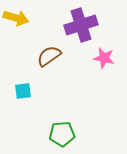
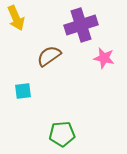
yellow arrow: rotated 50 degrees clockwise
